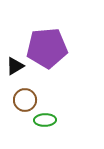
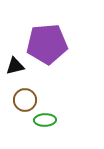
purple pentagon: moved 4 px up
black triangle: rotated 18 degrees clockwise
